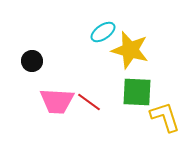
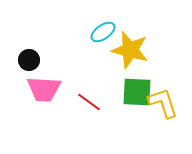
black circle: moved 3 px left, 1 px up
pink trapezoid: moved 13 px left, 12 px up
yellow L-shape: moved 2 px left, 14 px up
